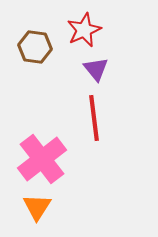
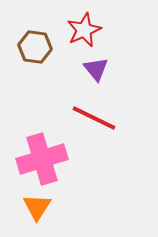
red line: rotated 57 degrees counterclockwise
pink cross: rotated 21 degrees clockwise
